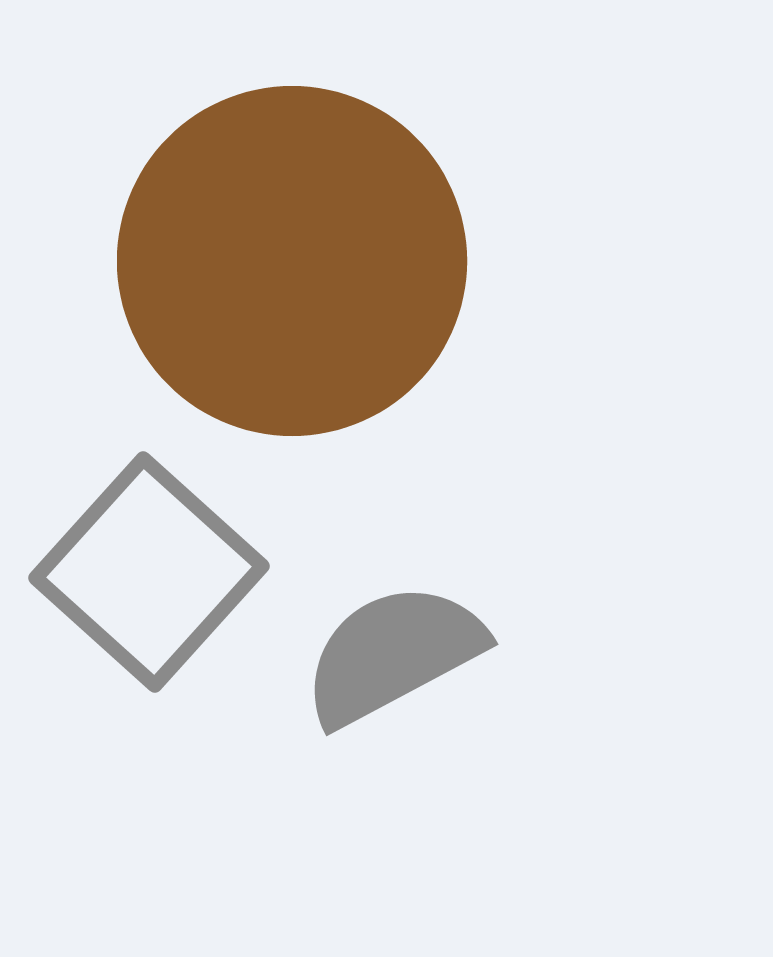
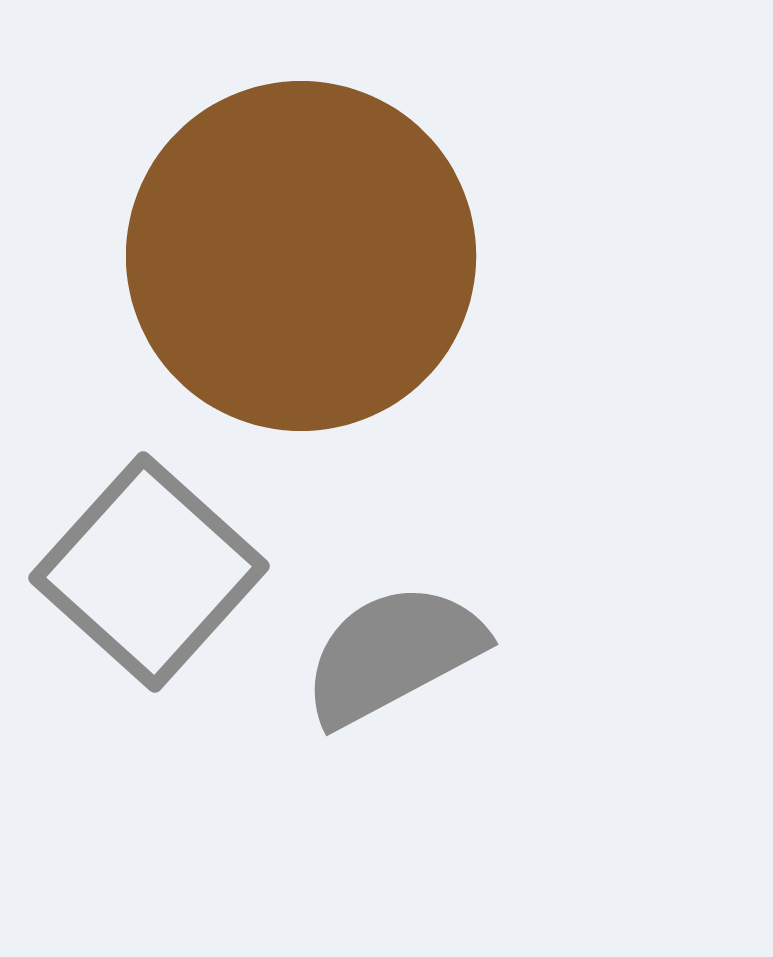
brown circle: moved 9 px right, 5 px up
